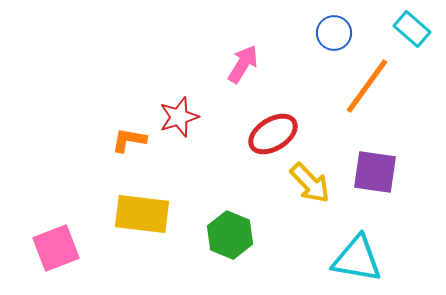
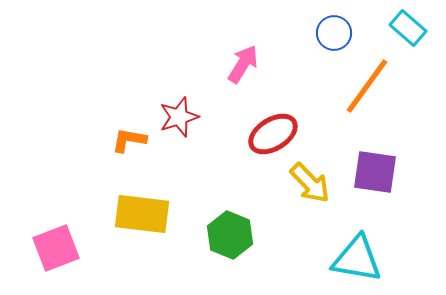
cyan rectangle: moved 4 px left, 1 px up
